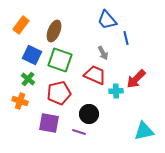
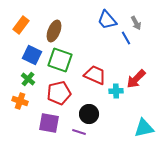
blue line: rotated 16 degrees counterclockwise
gray arrow: moved 33 px right, 30 px up
cyan triangle: moved 3 px up
